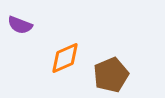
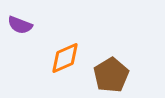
brown pentagon: rotated 8 degrees counterclockwise
